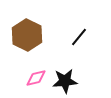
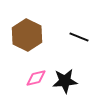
black line: rotated 72 degrees clockwise
